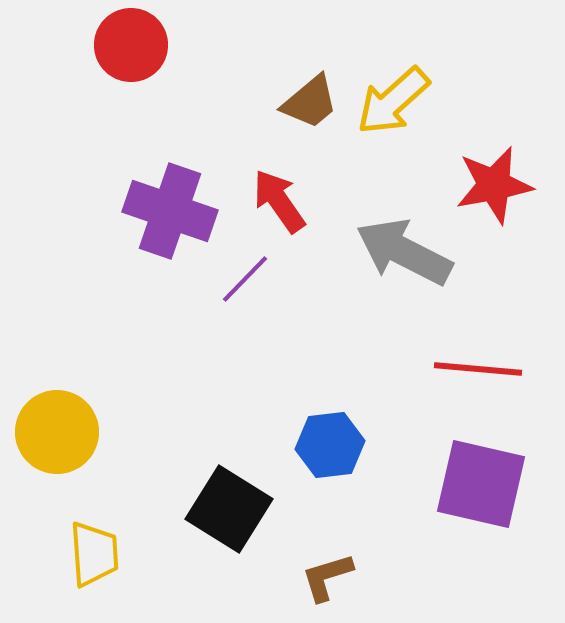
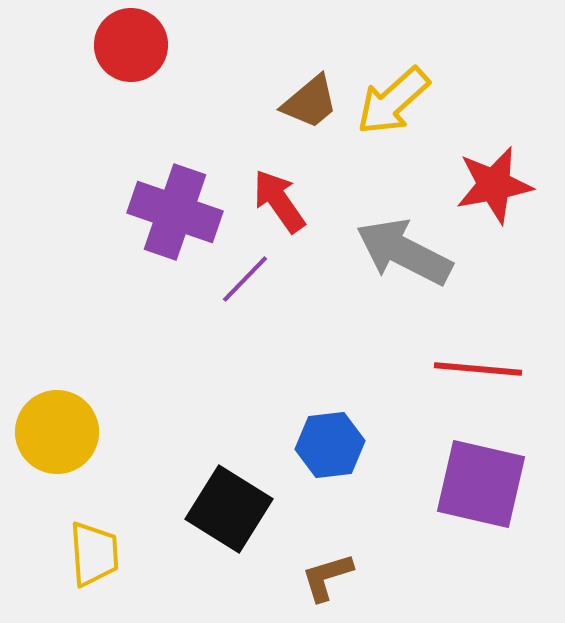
purple cross: moved 5 px right, 1 px down
